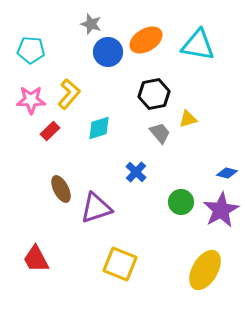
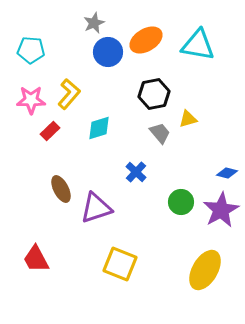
gray star: moved 3 px right, 1 px up; rotated 30 degrees clockwise
